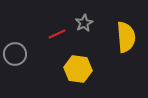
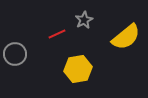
gray star: moved 3 px up
yellow semicircle: rotated 56 degrees clockwise
yellow hexagon: rotated 16 degrees counterclockwise
